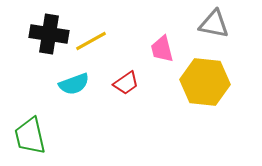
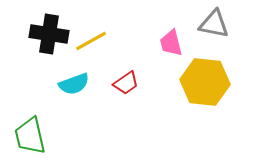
pink trapezoid: moved 9 px right, 6 px up
